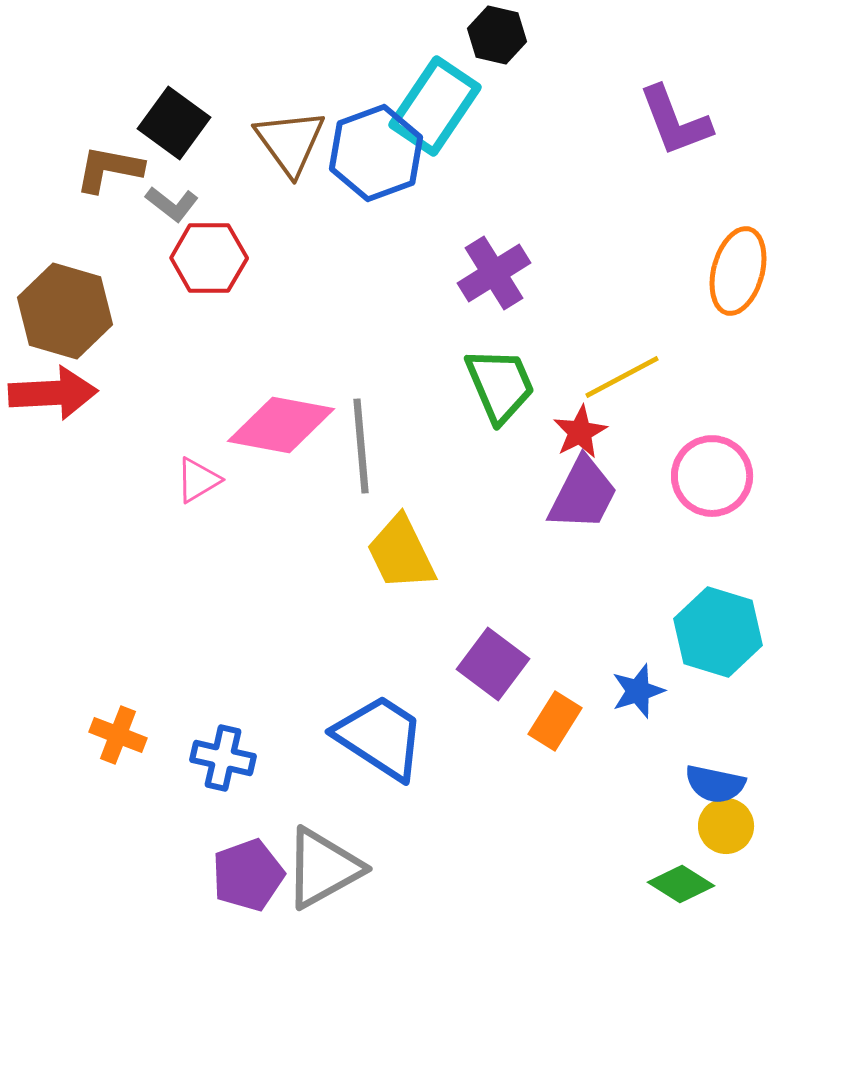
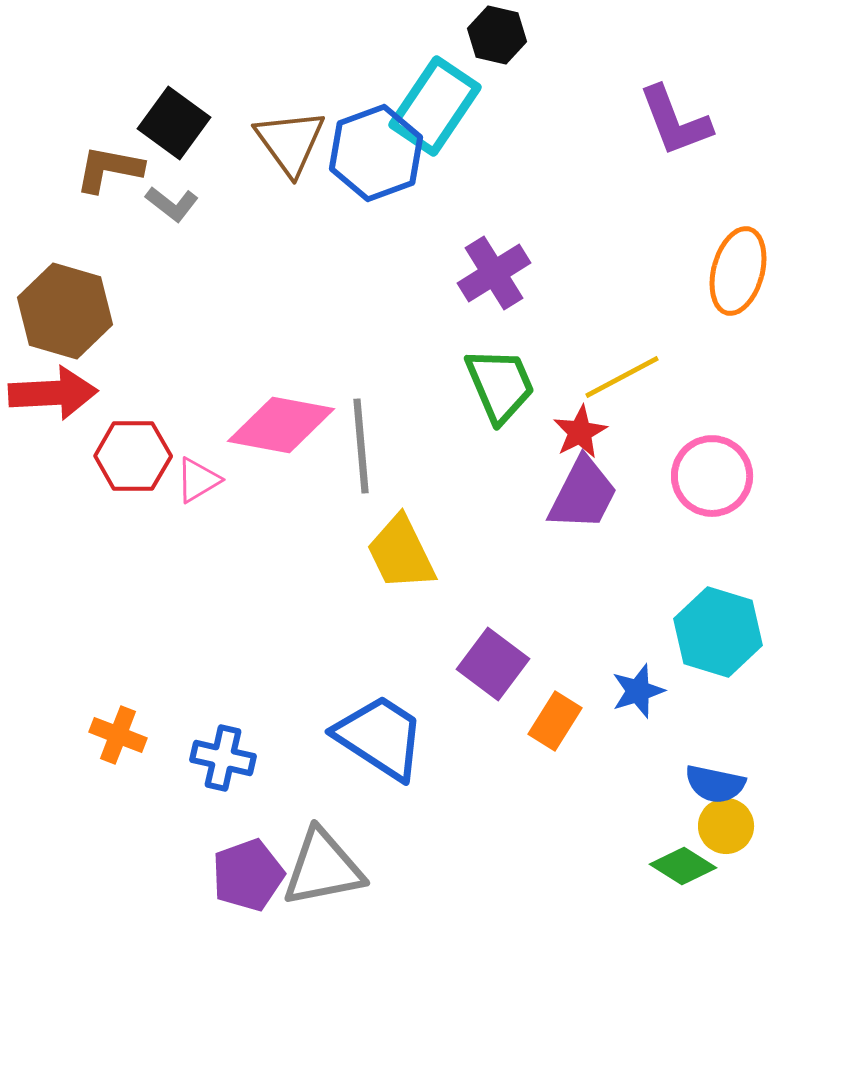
red hexagon: moved 76 px left, 198 px down
gray triangle: rotated 18 degrees clockwise
green diamond: moved 2 px right, 18 px up
